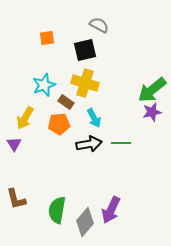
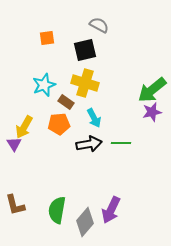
yellow arrow: moved 1 px left, 9 px down
brown L-shape: moved 1 px left, 6 px down
